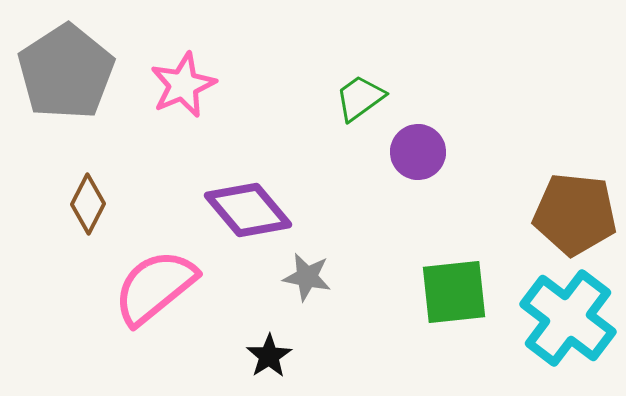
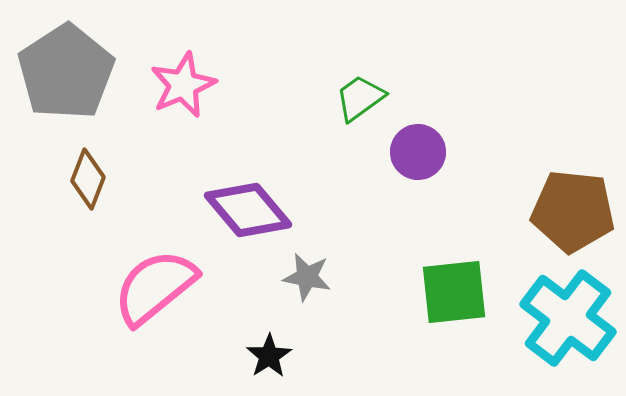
brown diamond: moved 25 px up; rotated 6 degrees counterclockwise
brown pentagon: moved 2 px left, 3 px up
